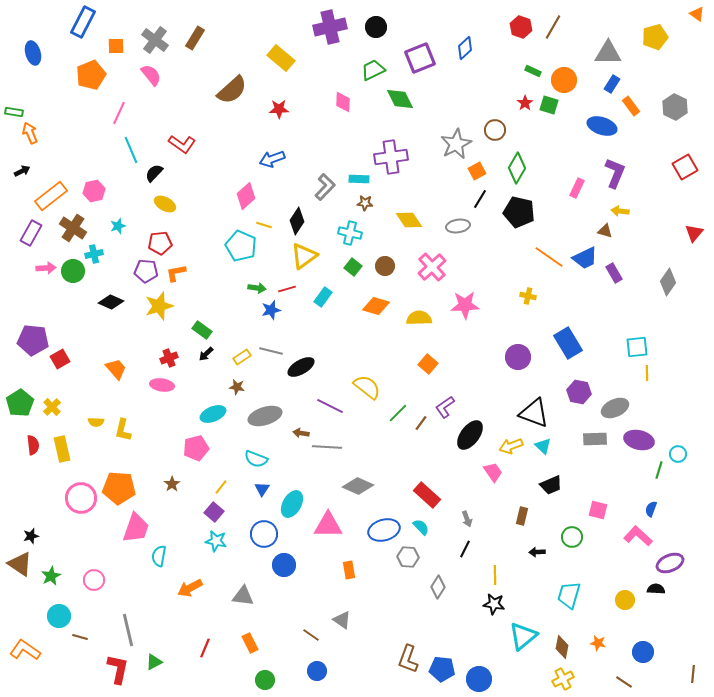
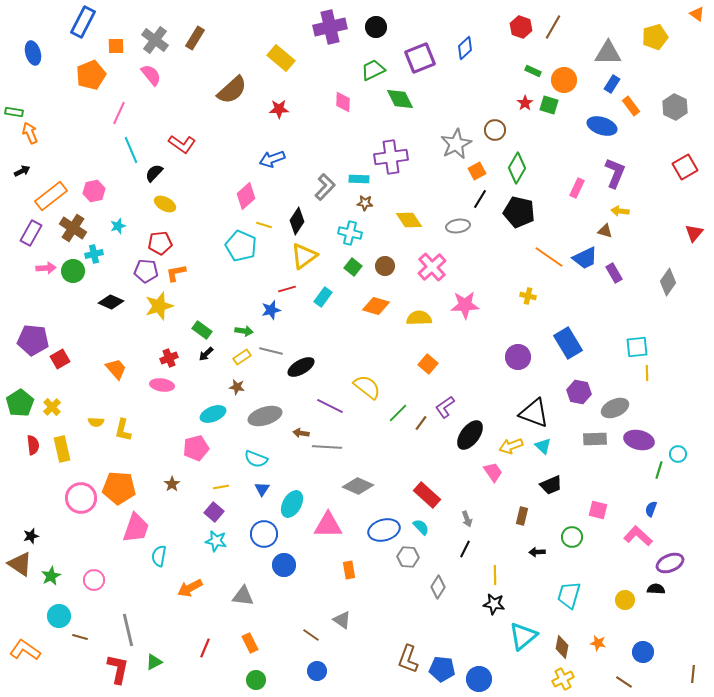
green arrow at (257, 288): moved 13 px left, 43 px down
yellow line at (221, 487): rotated 42 degrees clockwise
green circle at (265, 680): moved 9 px left
